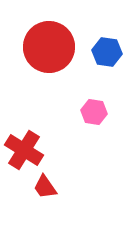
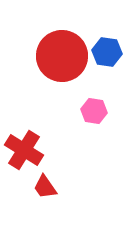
red circle: moved 13 px right, 9 px down
pink hexagon: moved 1 px up
